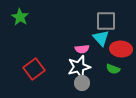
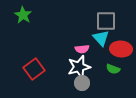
green star: moved 3 px right, 2 px up
